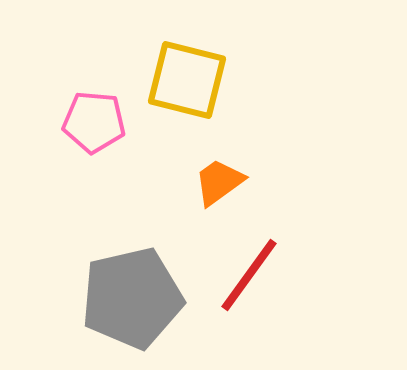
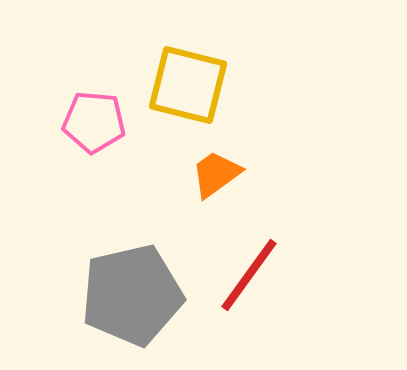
yellow square: moved 1 px right, 5 px down
orange trapezoid: moved 3 px left, 8 px up
gray pentagon: moved 3 px up
